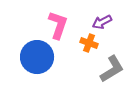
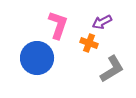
blue circle: moved 1 px down
